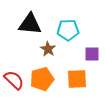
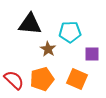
cyan pentagon: moved 2 px right, 2 px down
orange square: rotated 25 degrees clockwise
